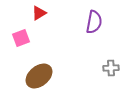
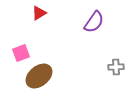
purple semicircle: rotated 25 degrees clockwise
pink square: moved 15 px down
gray cross: moved 5 px right, 1 px up
